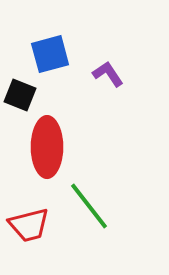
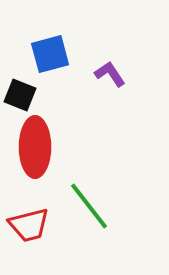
purple L-shape: moved 2 px right
red ellipse: moved 12 px left
